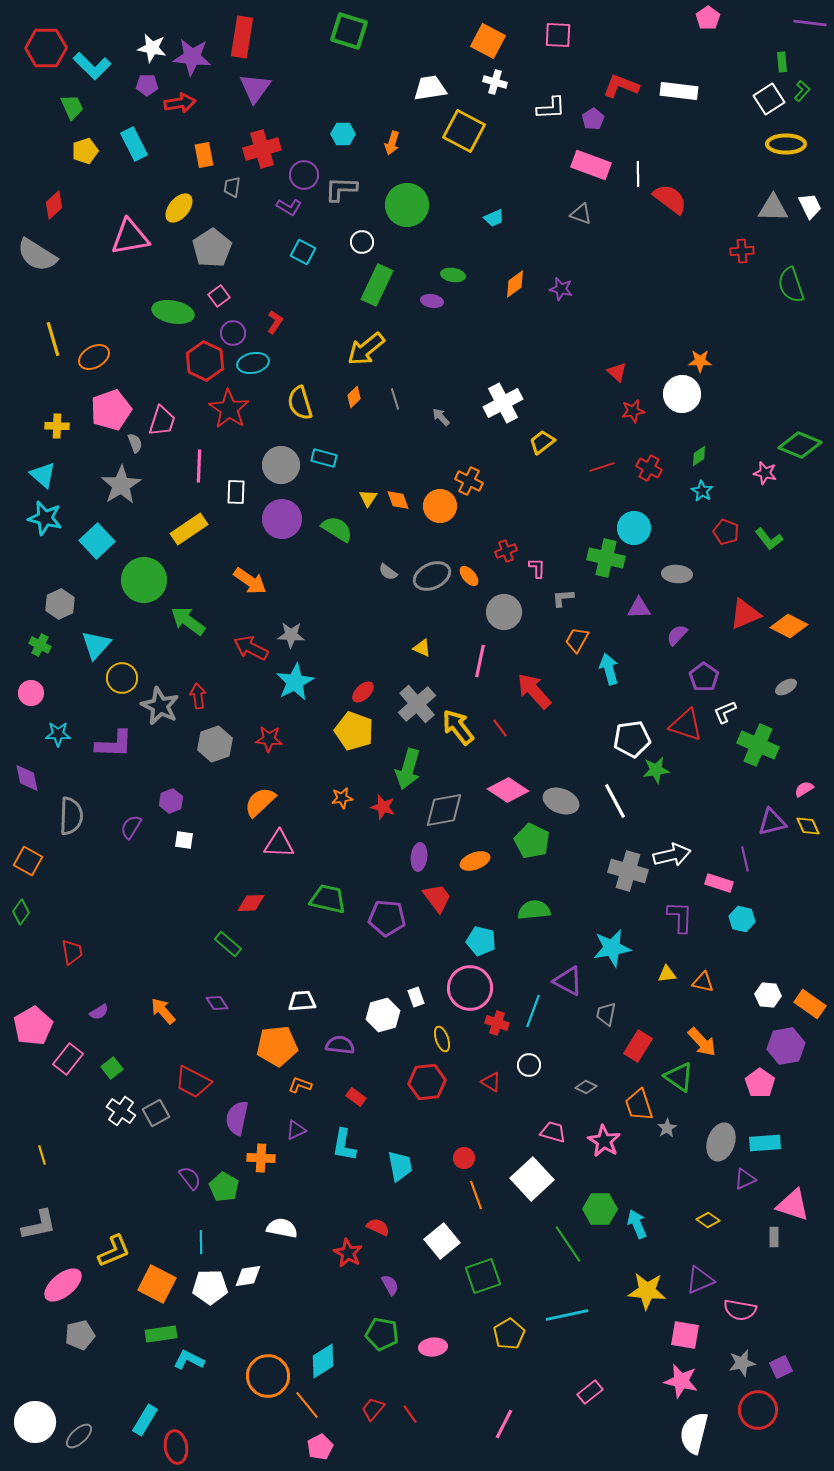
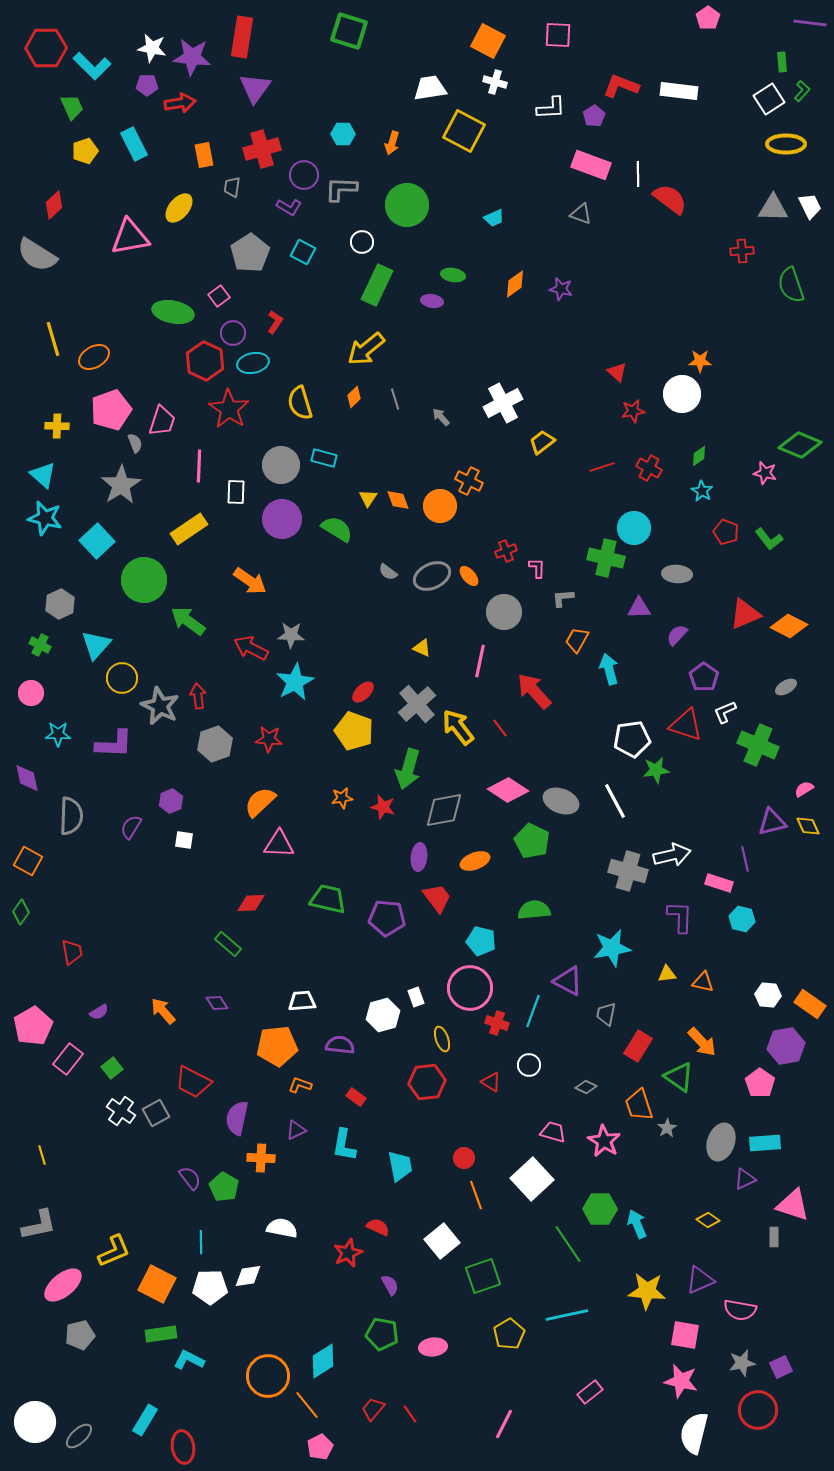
purple pentagon at (593, 119): moved 1 px right, 3 px up
gray pentagon at (212, 248): moved 38 px right, 5 px down
red star at (348, 1253): rotated 20 degrees clockwise
red ellipse at (176, 1447): moved 7 px right
